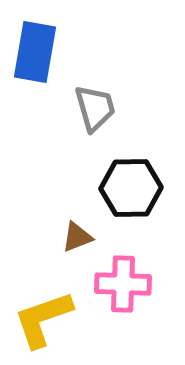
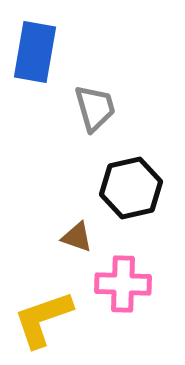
black hexagon: rotated 12 degrees counterclockwise
brown triangle: rotated 40 degrees clockwise
